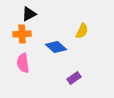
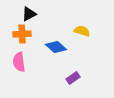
yellow semicircle: rotated 98 degrees counterclockwise
pink semicircle: moved 4 px left, 1 px up
purple rectangle: moved 1 px left
